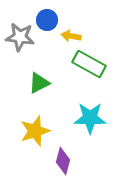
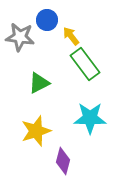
yellow arrow: rotated 42 degrees clockwise
green rectangle: moved 4 px left; rotated 24 degrees clockwise
yellow star: moved 1 px right
